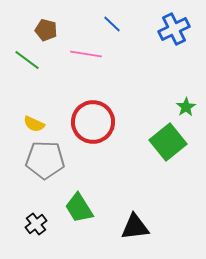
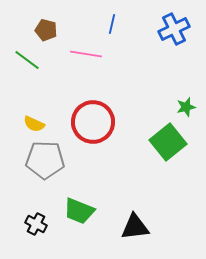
blue line: rotated 60 degrees clockwise
green star: rotated 18 degrees clockwise
green trapezoid: moved 3 px down; rotated 36 degrees counterclockwise
black cross: rotated 25 degrees counterclockwise
